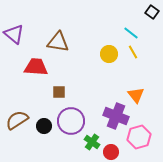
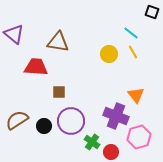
black square: rotated 16 degrees counterclockwise
